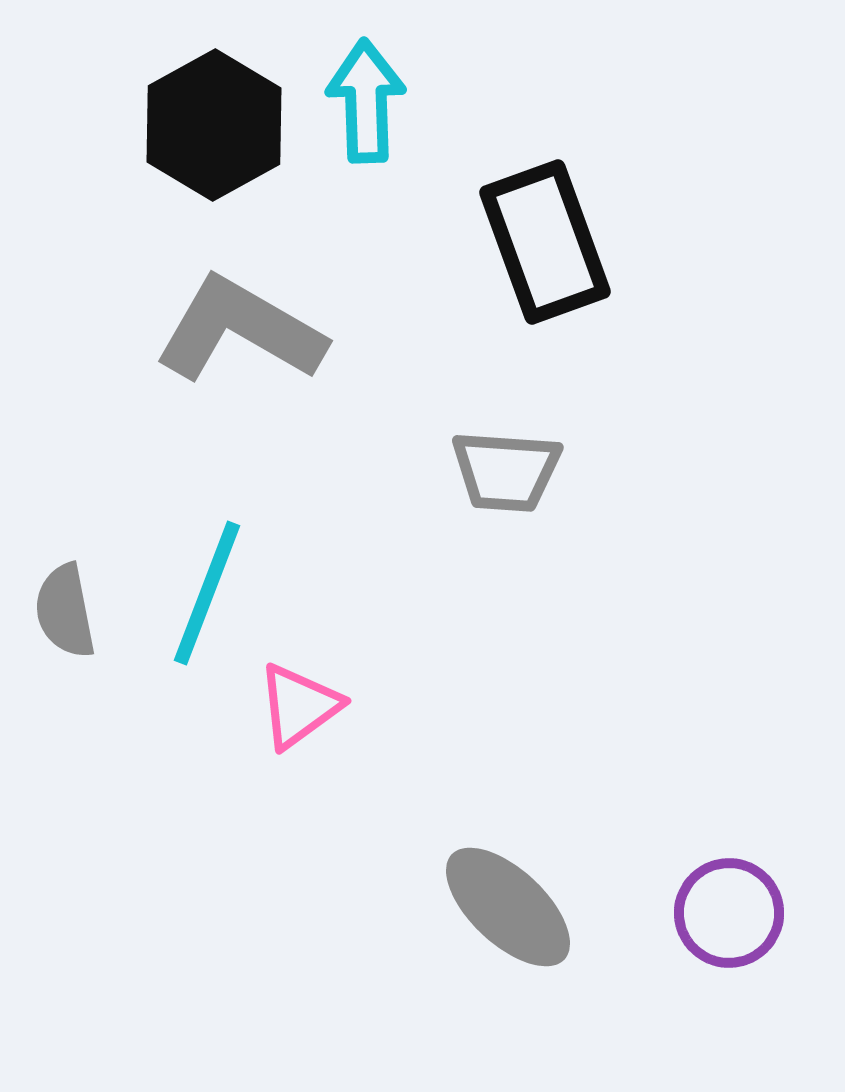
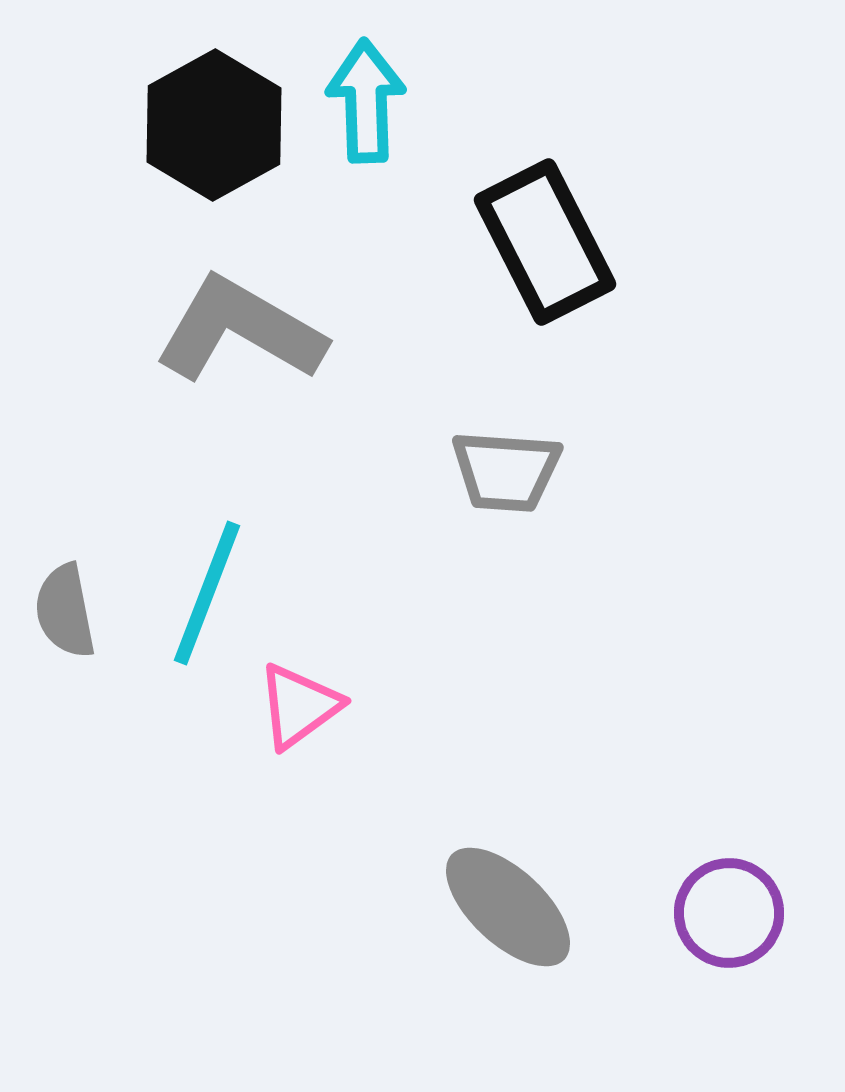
black rectangle: rotated 7 degrees counterclockwise
